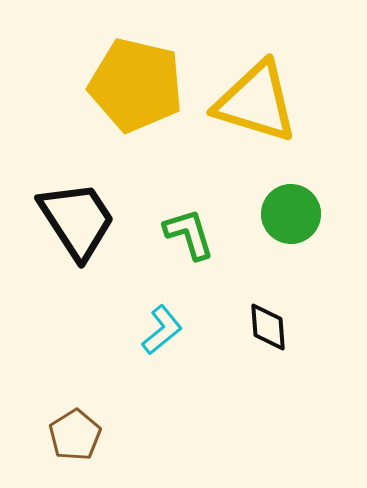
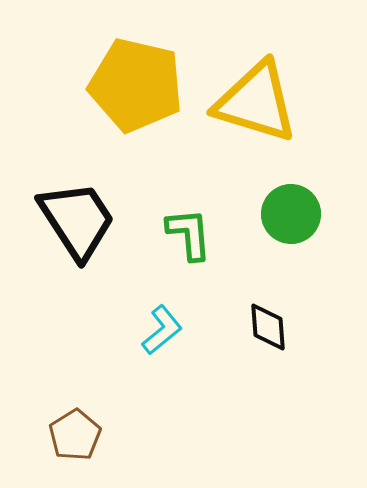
green L-shape: rotated 12 degrees clockwise
